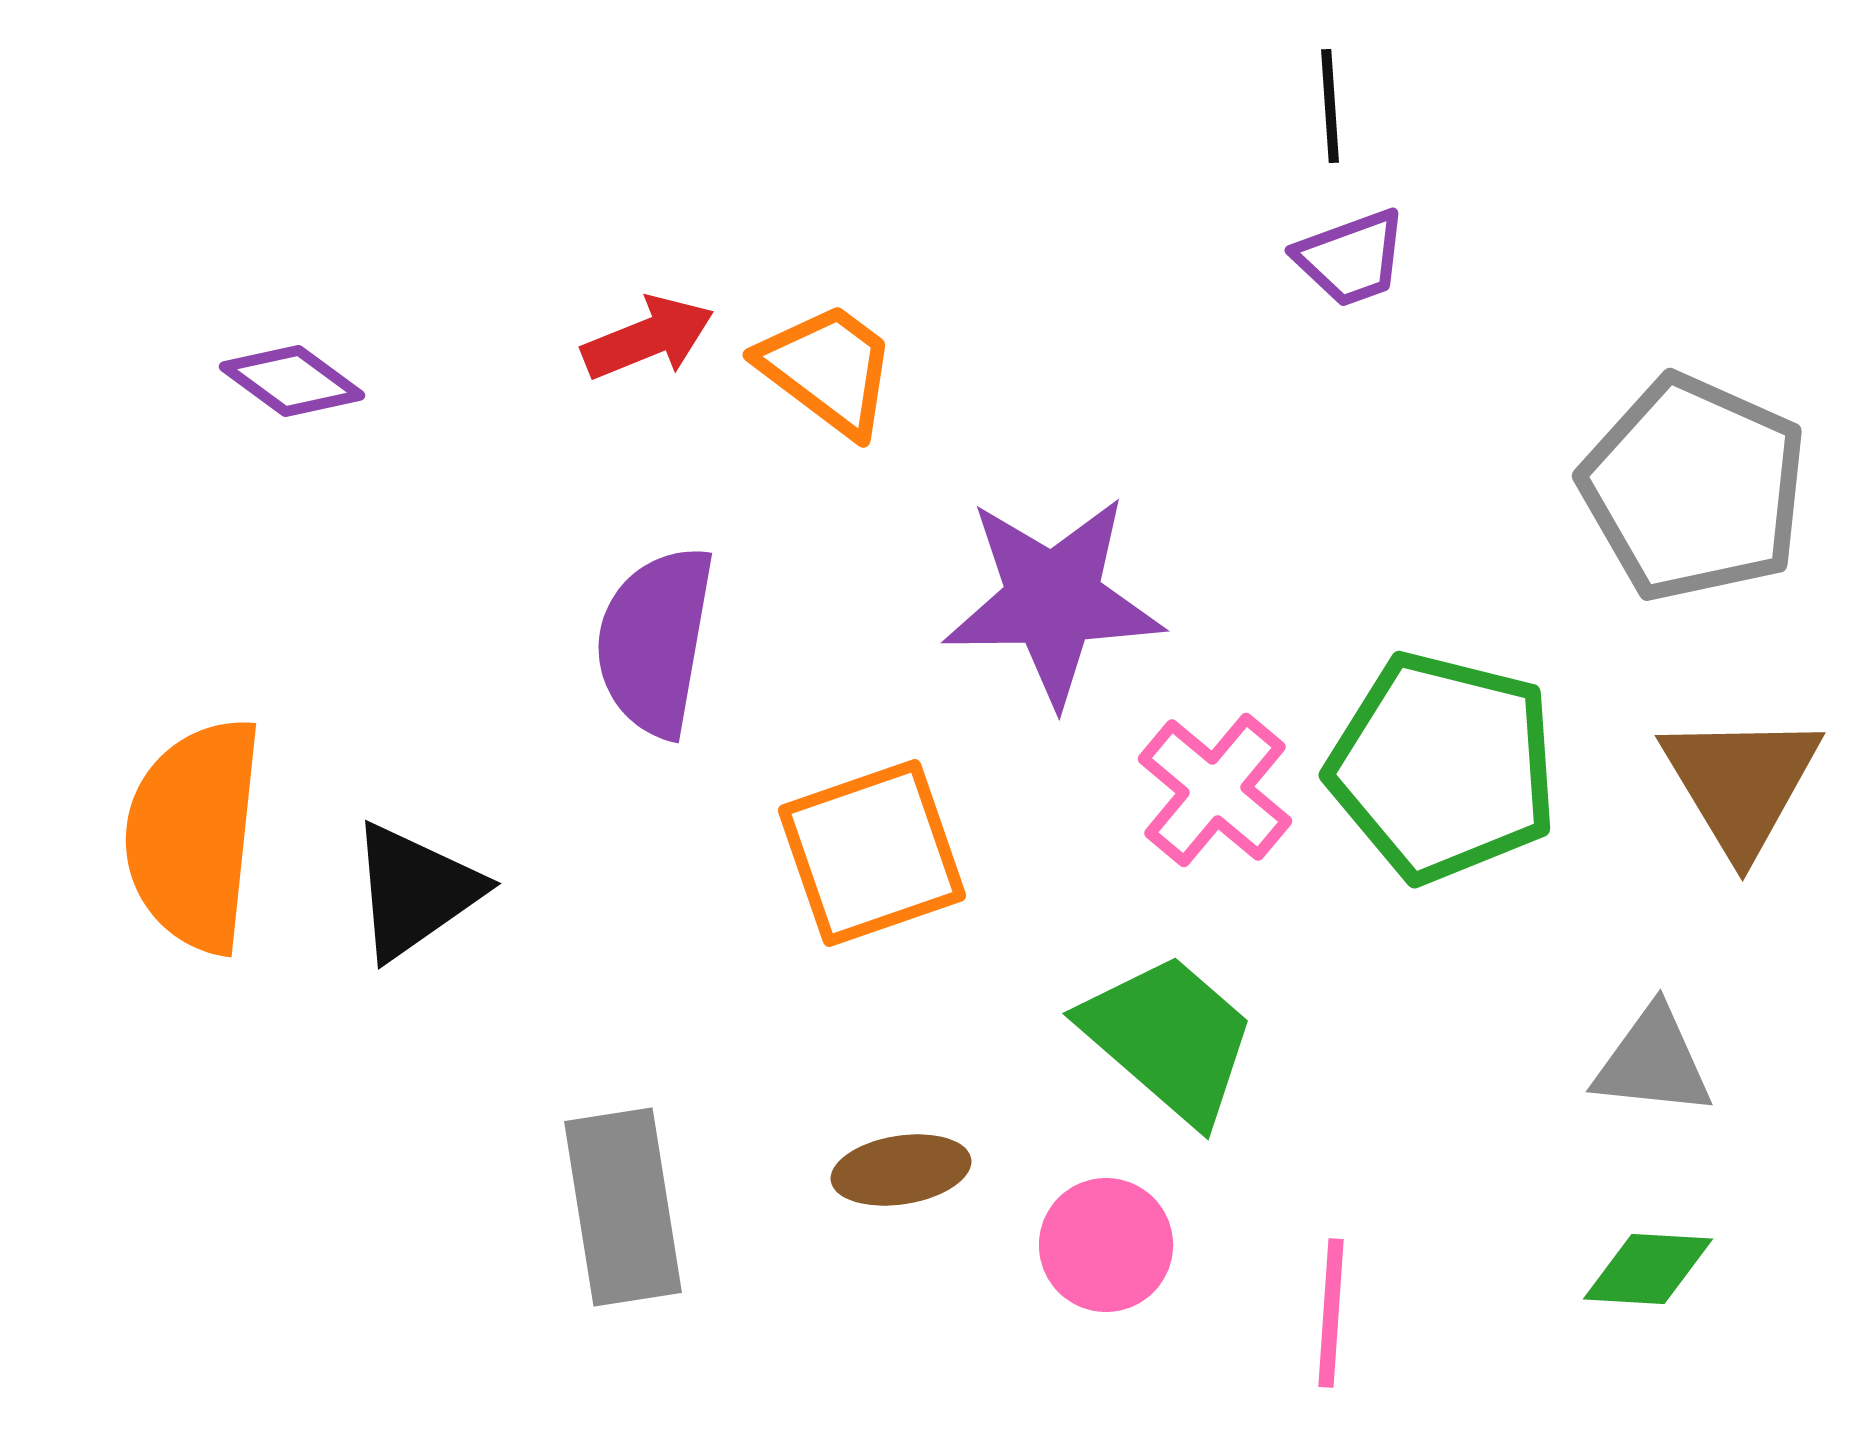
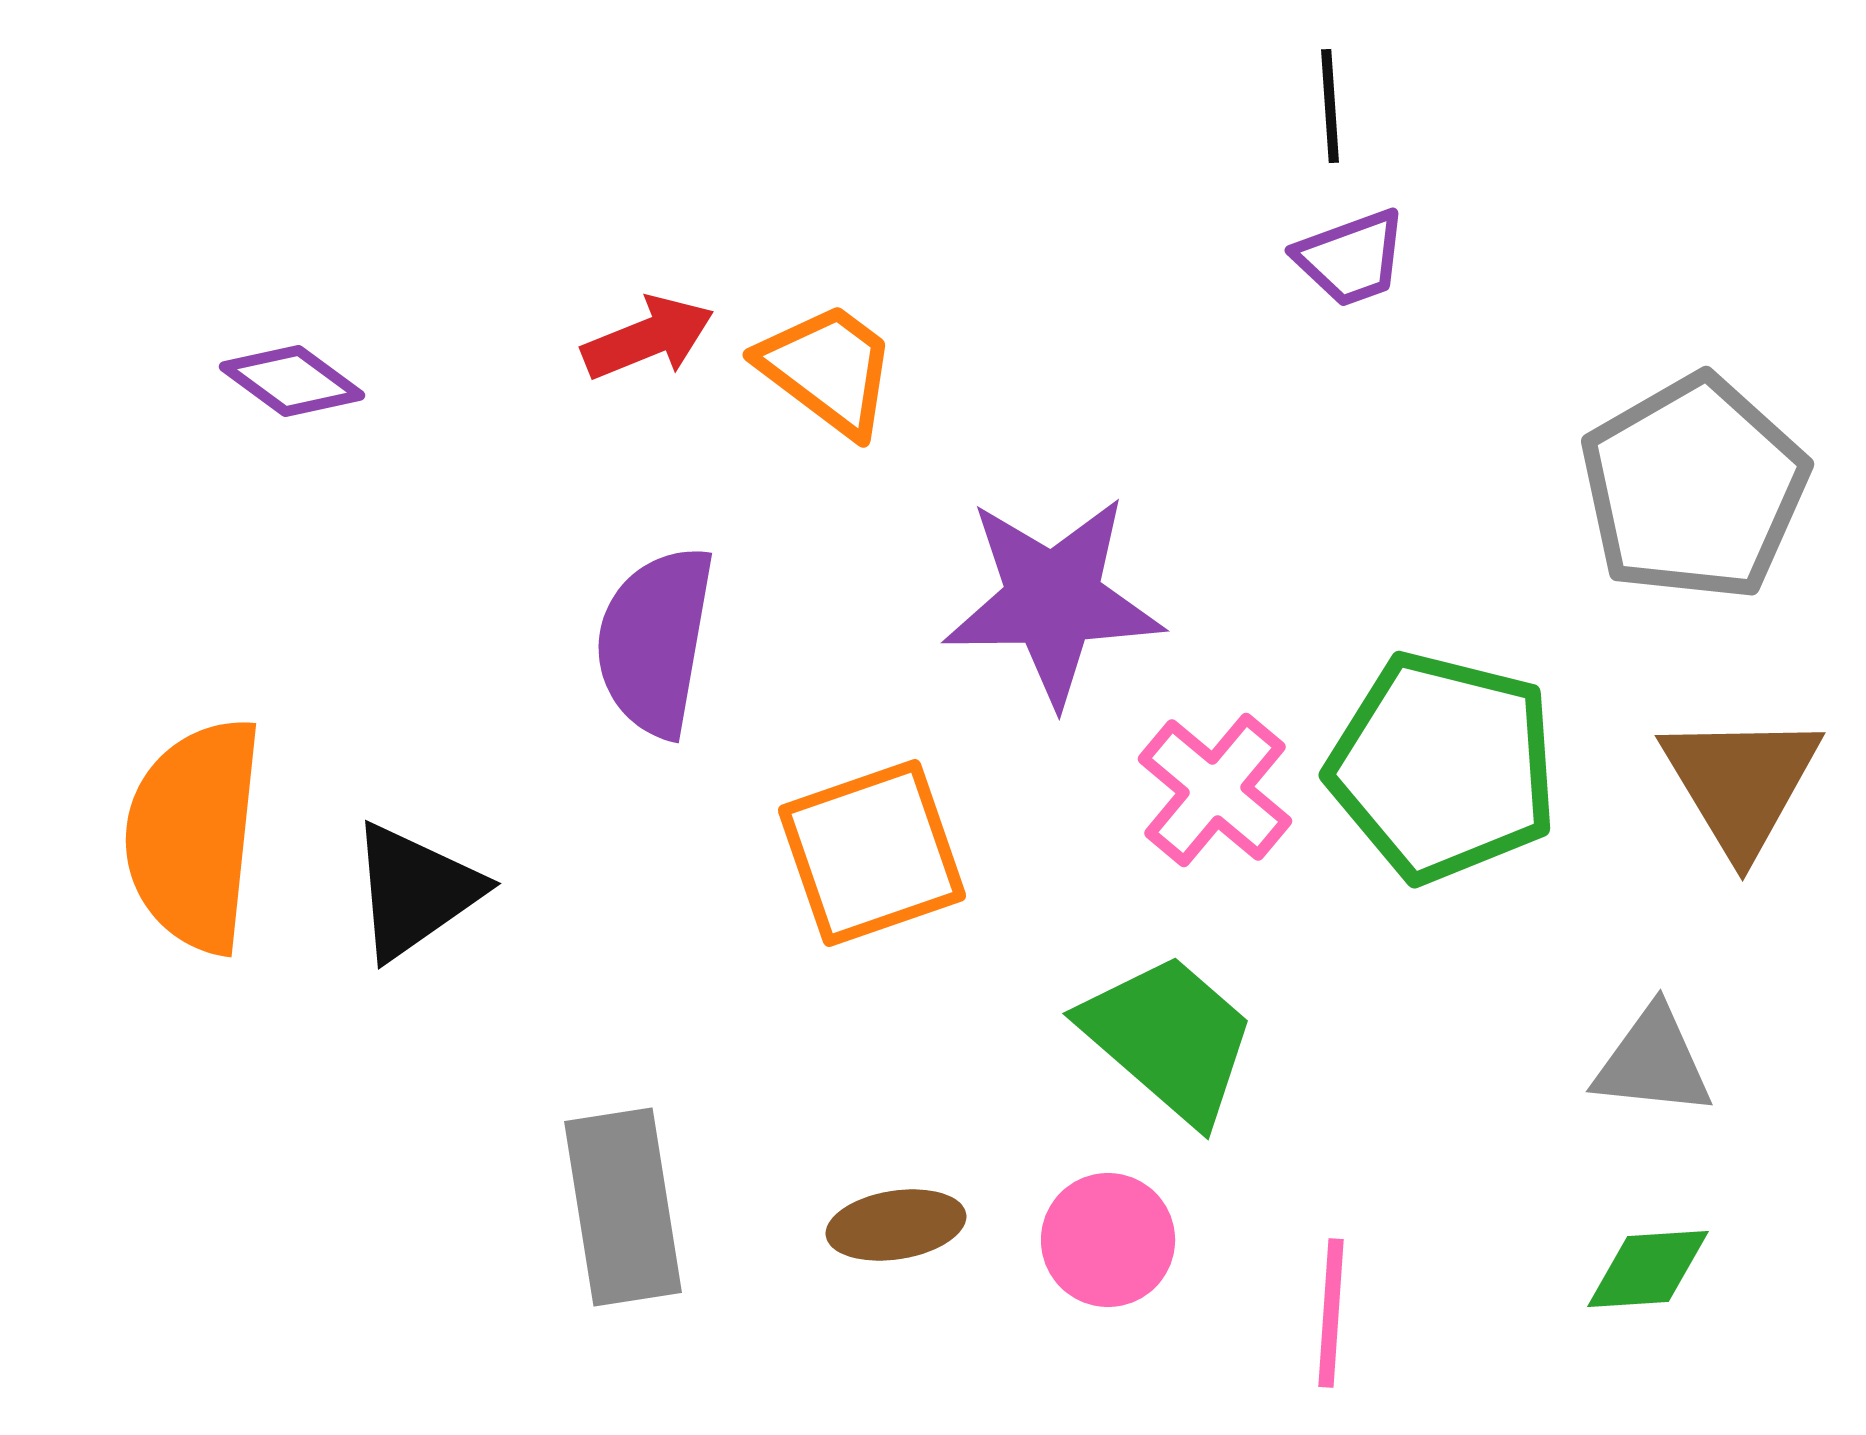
gray pentagon: rotated 18 degrees clockwise
brown ellipse: moved 5 px left, 55 px down
pink circle: moved 2 px right, 5 px up
green diamond: rotated 7 degrees counterclockwise
